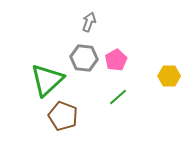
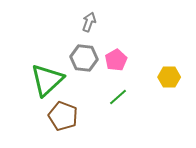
yellow hexagon: moved 1 px down
